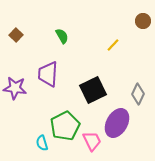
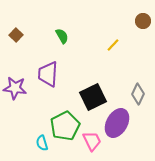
black square: moved 7 px down
